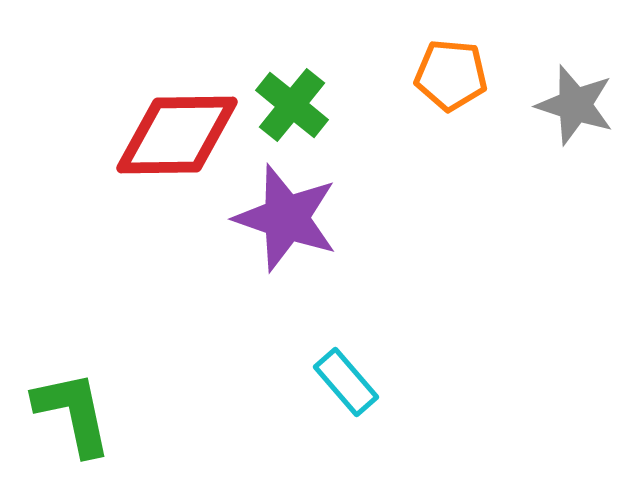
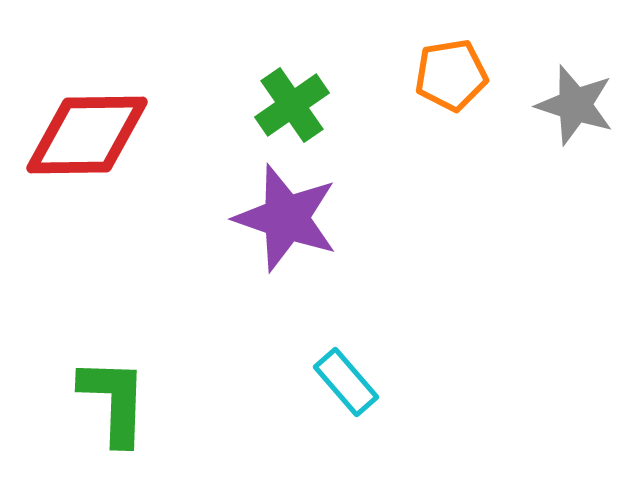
orange pentagon: rotated 14 degrees counterclockwise
green cross: rotated 16 degrees clockwise
red diamond: moved 90 px left
green L-shape: moved 41 px right, 12 px up; rotated 14 degrees clockwise
